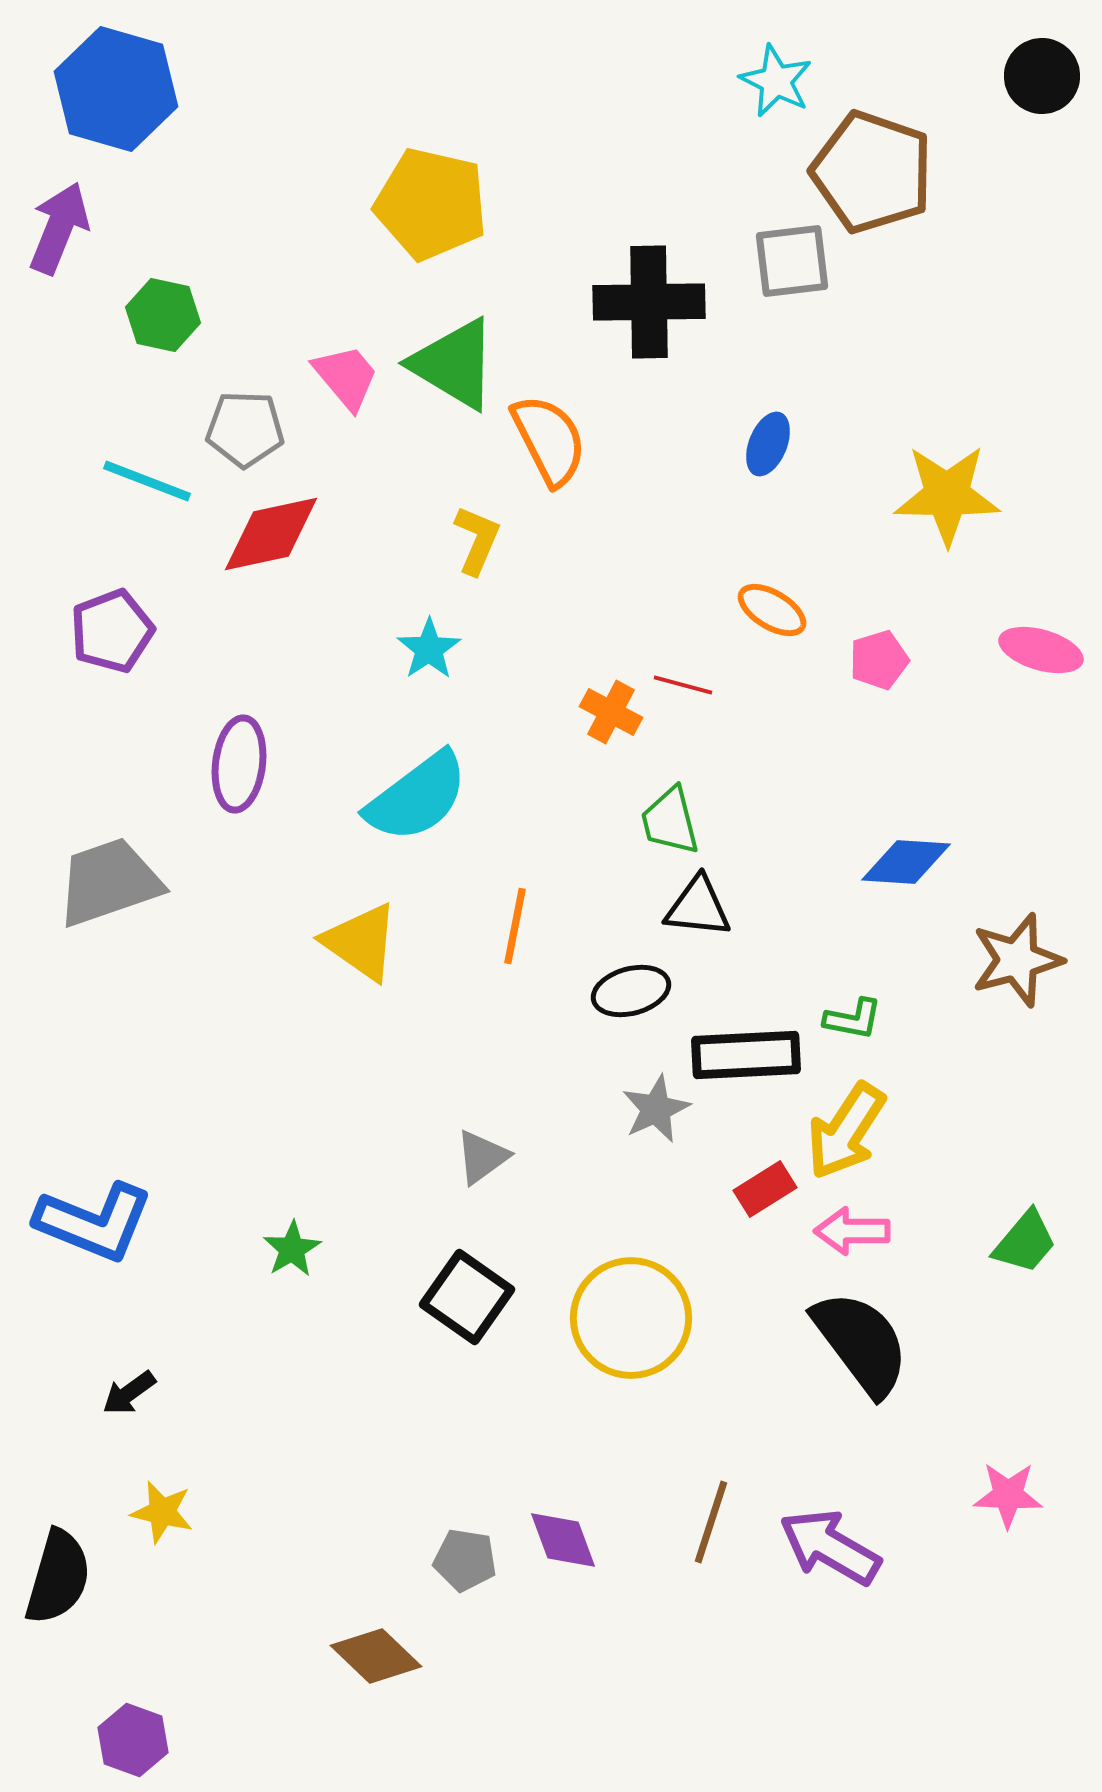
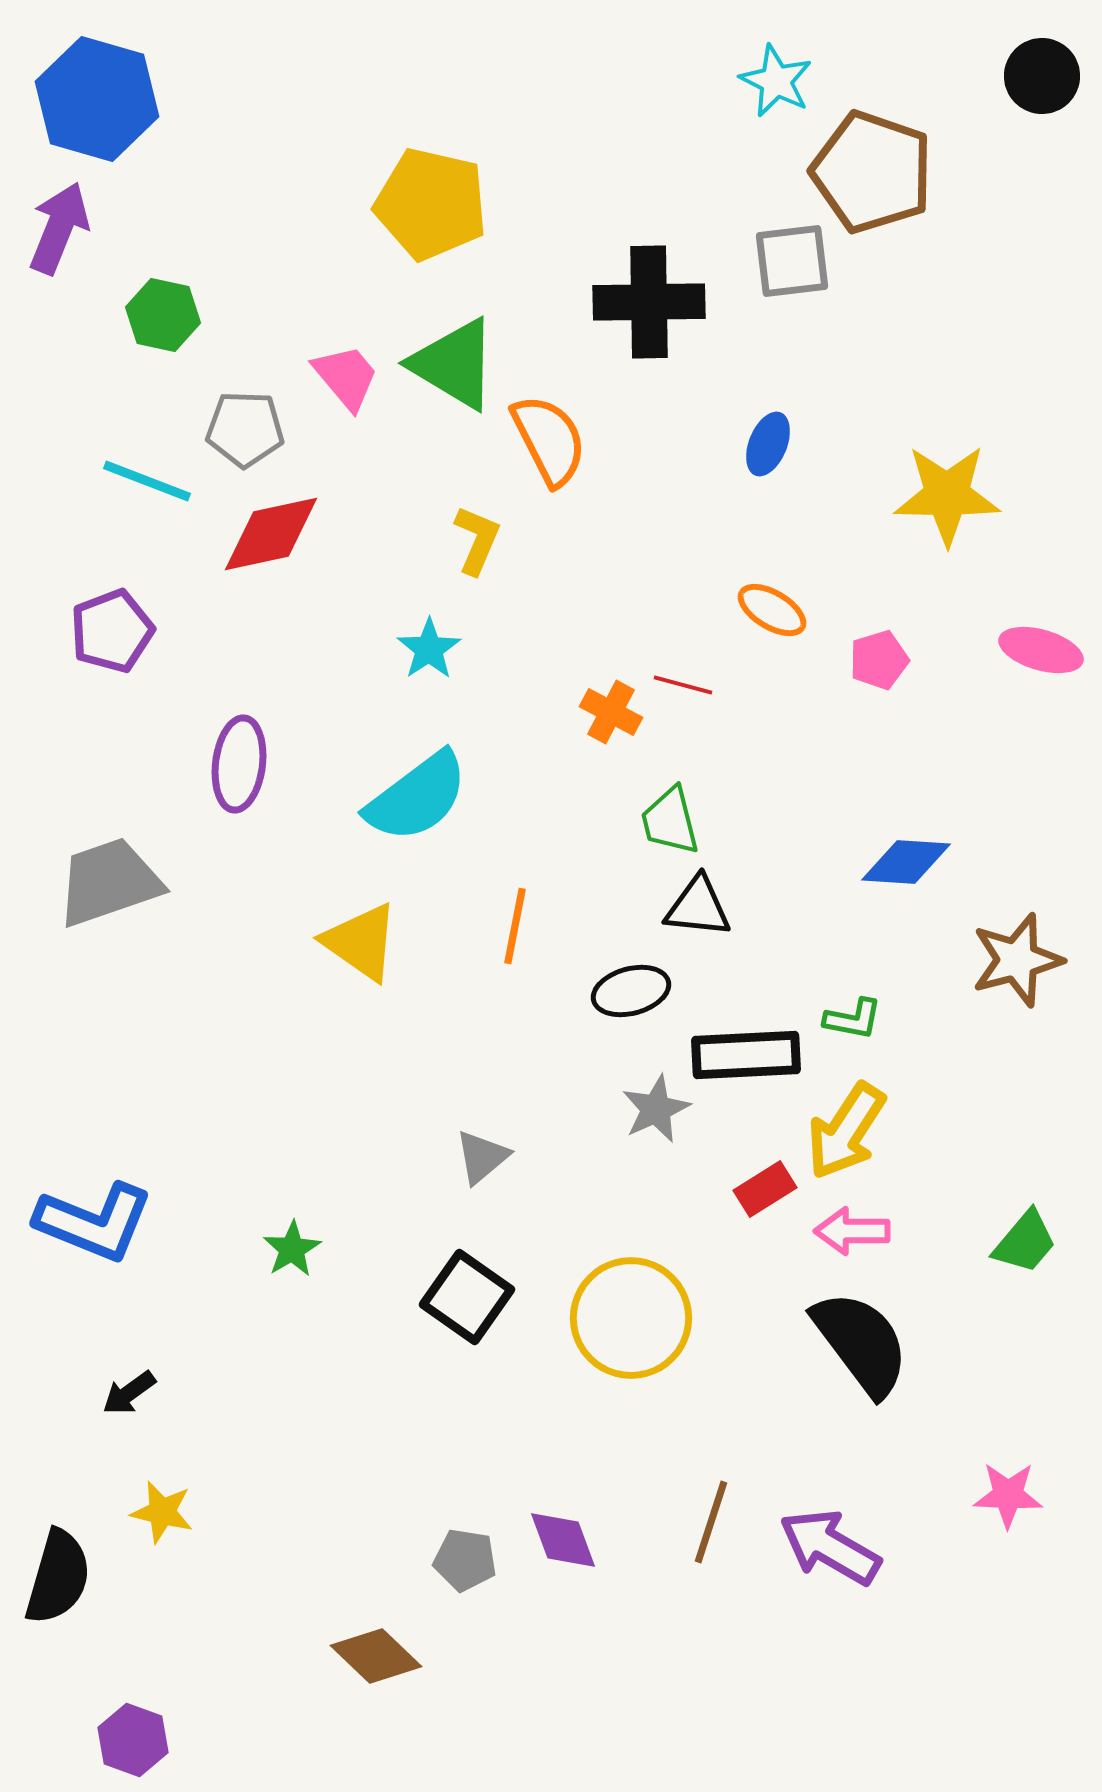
blue hexagon at (116, 89): moved 19 px left, 10 px down
gray triangle at (482, 1157): rotated 4 degrees counterclockwise
